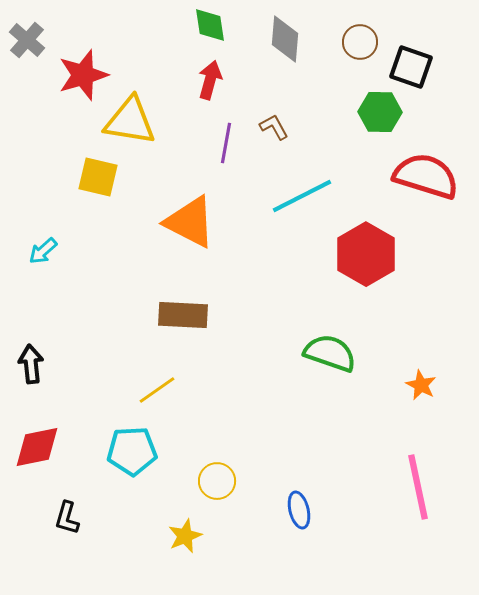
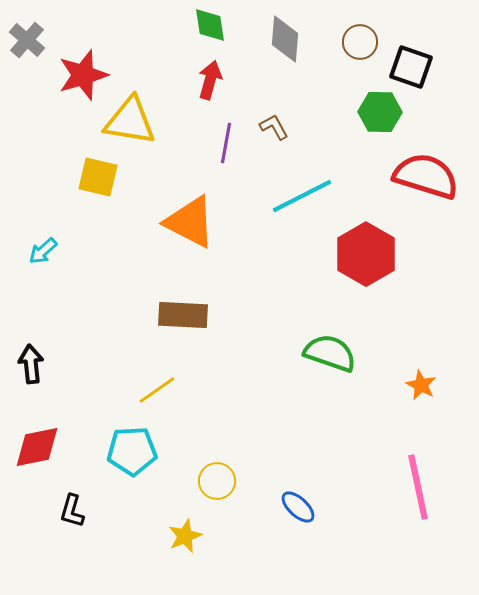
blue ellipse: moved 1 px left, 3 px up; rotated 33 degrees counterclockwise
black L-shape: moved 5 px right, 7 px up
